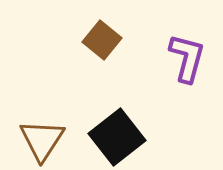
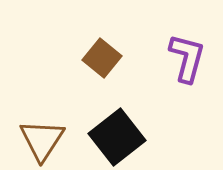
brown square: moved 18 px down
